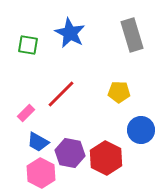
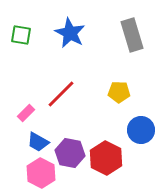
green square: moved 7 px left, 10 px up
